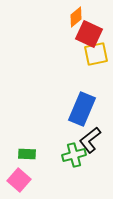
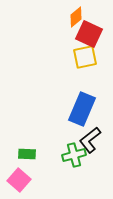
yellow square: moved 11 px left, 3 px down
